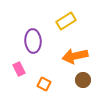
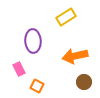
yellow rectangle: moved 4 px up
brown circle: moved 1 px right, 2 px down
orange square: moved 7 px left, 2 px down
